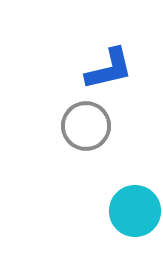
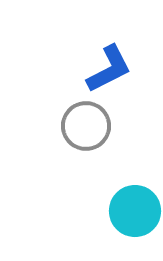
blue L-shape: rotated 14 degrees counterclockwise
